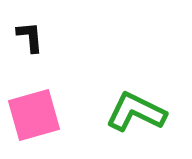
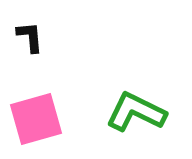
pink square: moved 2 px right, 4 px down
